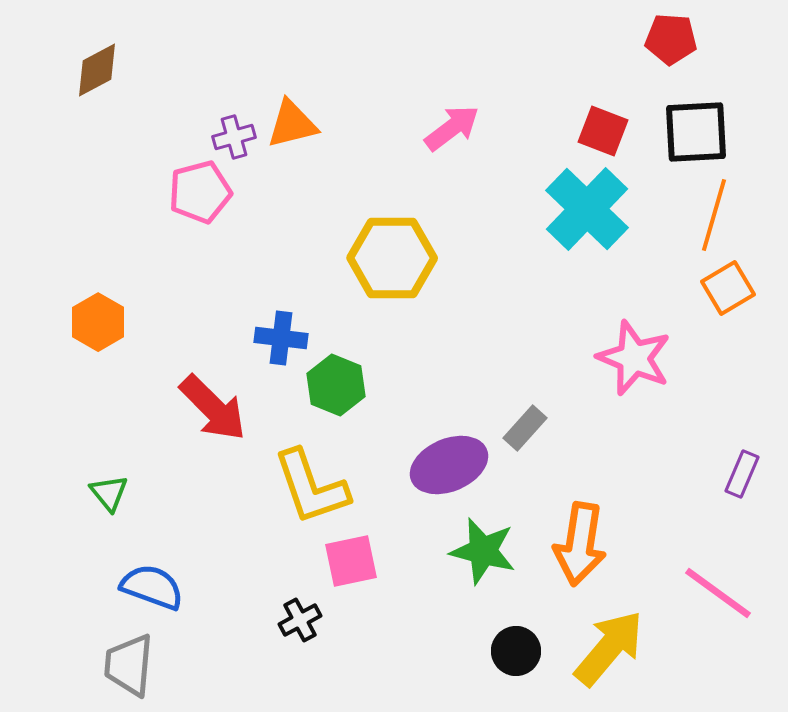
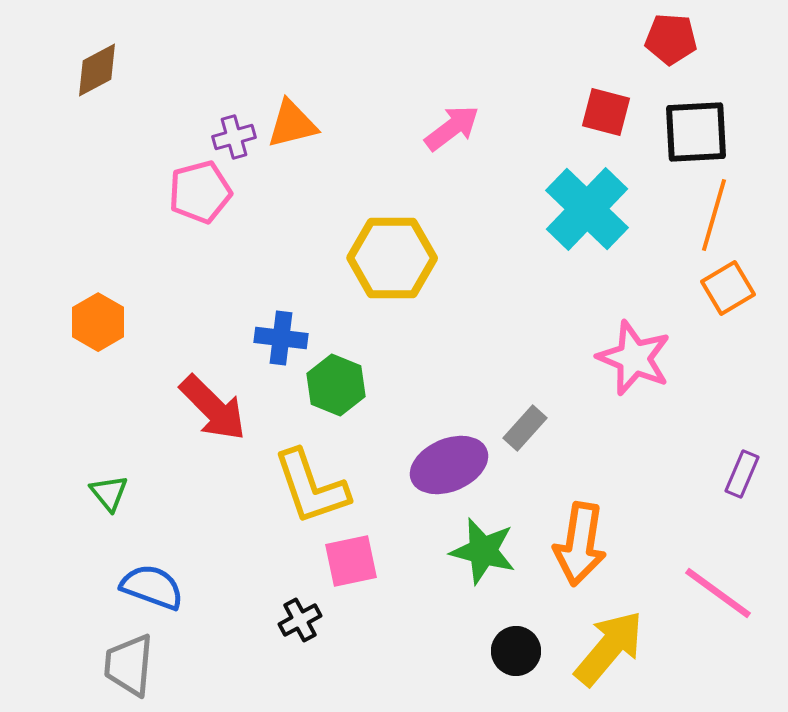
red square: moved 3 px right, 19 px up; rotated 6 degrees counterclockwise
